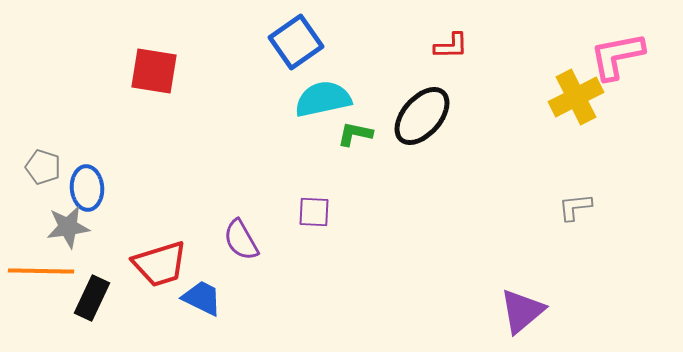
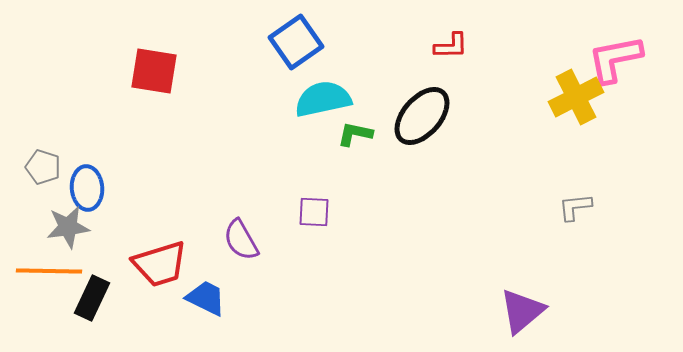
pink L-shape: moved 2 px left, 3 px down
orange line: moved 8 px right
blue trapezoid: moved 4 px right
